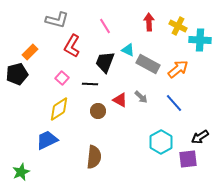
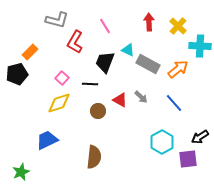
yellow cross: rotated 18 degrees clockwise
cyan cross: moved 6 px down
red L-shape: moved 3 px right, 4 px up
yellow diamond: moved 6 px up; rotated 15 degrees clockwise
cyan hexagon: moved 1 px right
